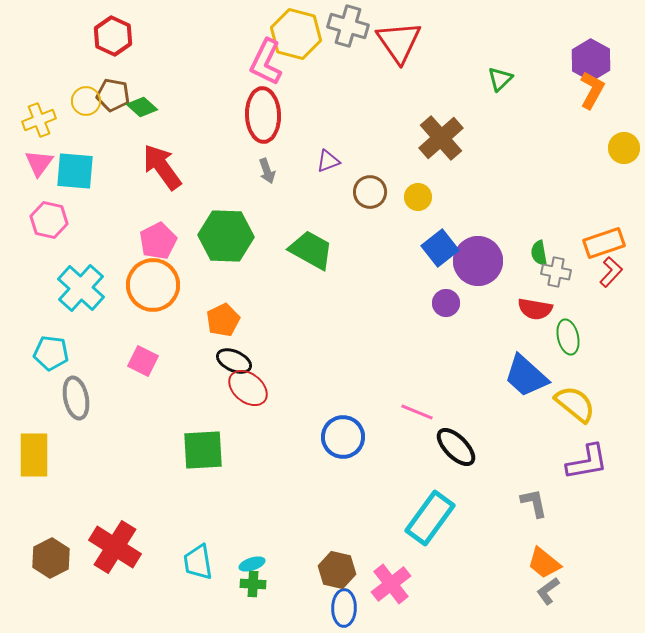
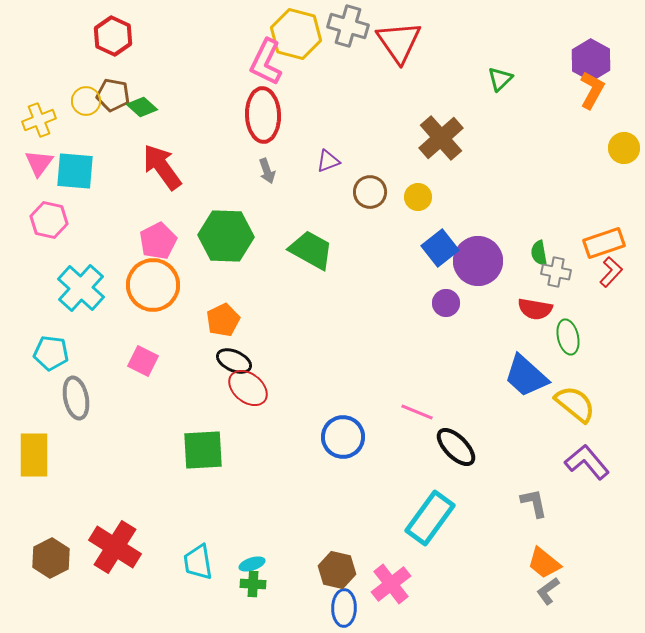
purple L-shape at (587, 462): rotated 120 degrees counterclockwise
